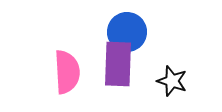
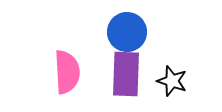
purple rectangle: moved 8 px right, 10 px down
